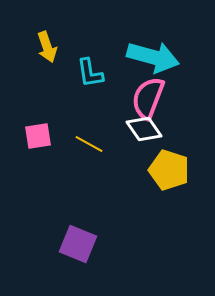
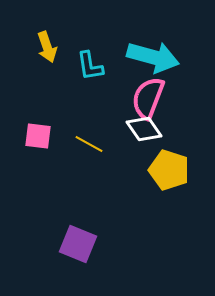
cyan L-shape: moved 7 px up
pink square: rotated 16 degrees clockwise
